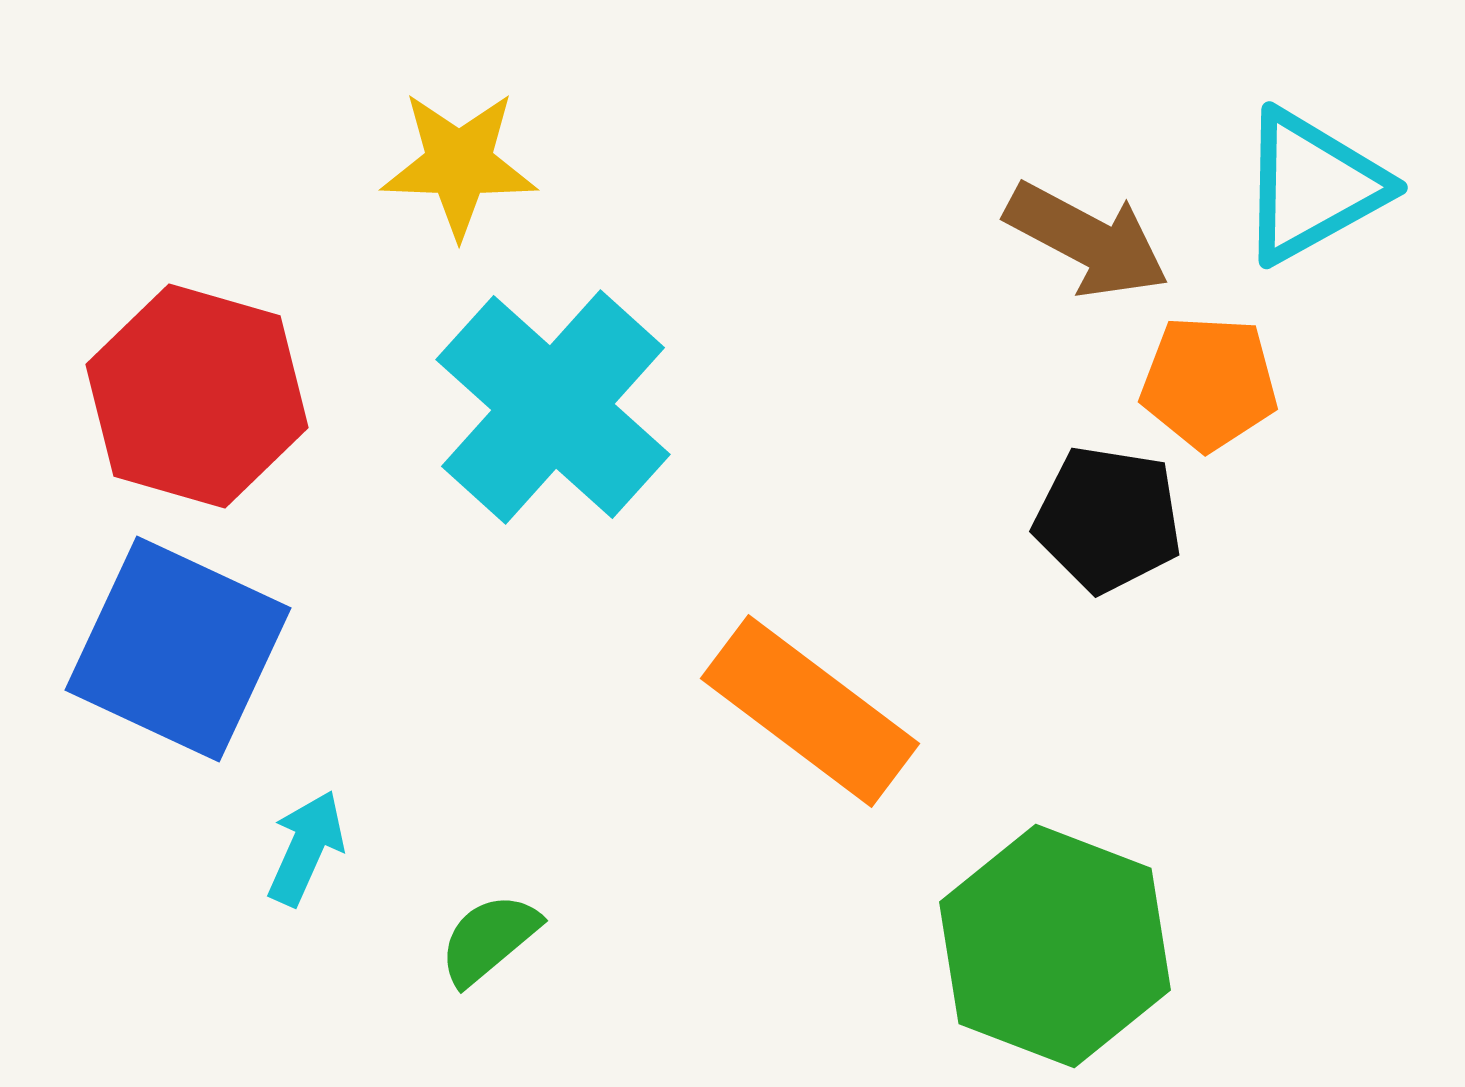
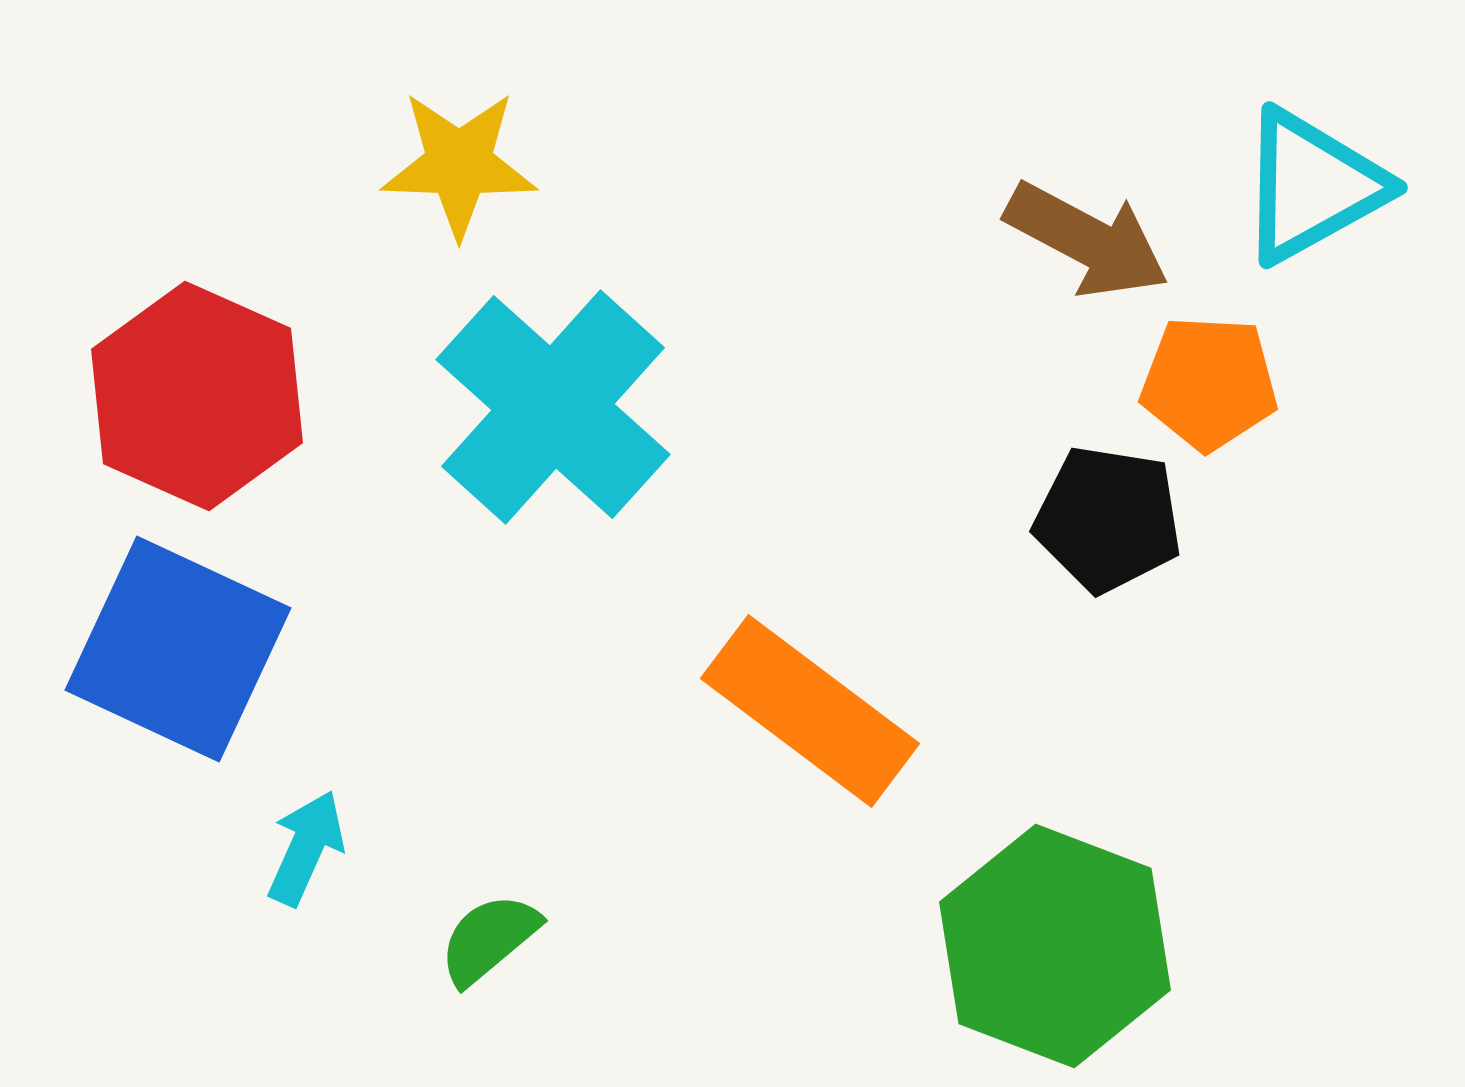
red hexagon: rotated 8 degrees clockwise
